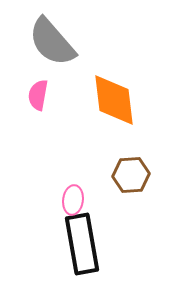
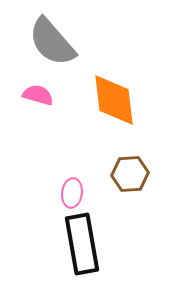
pink semicircle: rotated 96 degrees clockwise
brown hexagon: moved 1 px left, 1 px up
pink ellipse: moved 1 px left, 7 px up
